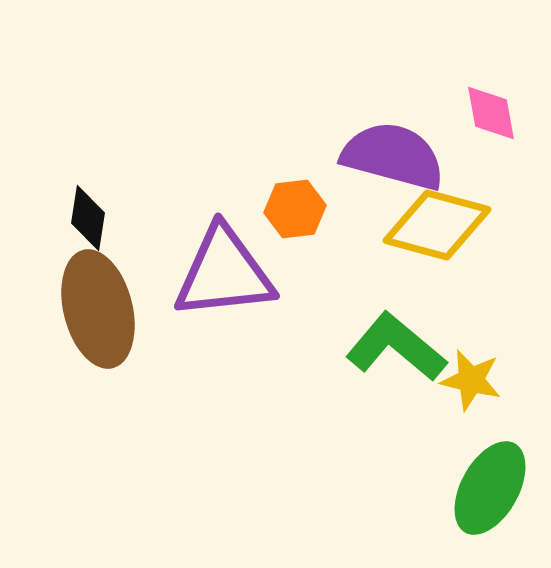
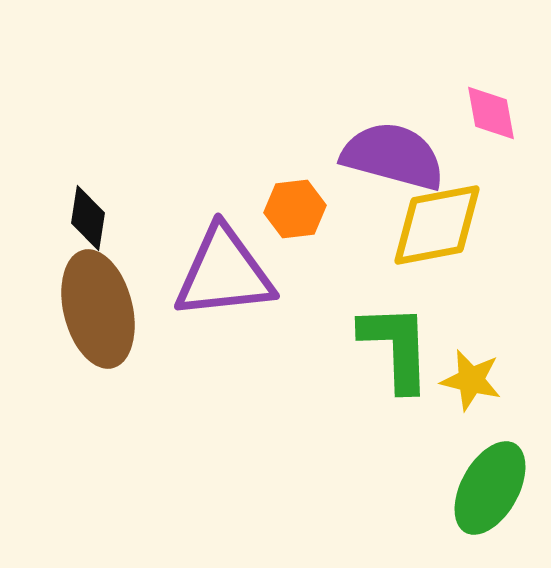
yellow diamond: rotated 26 degrees counterclockwise
green L-shape: rotated 48 degrees clockwise
